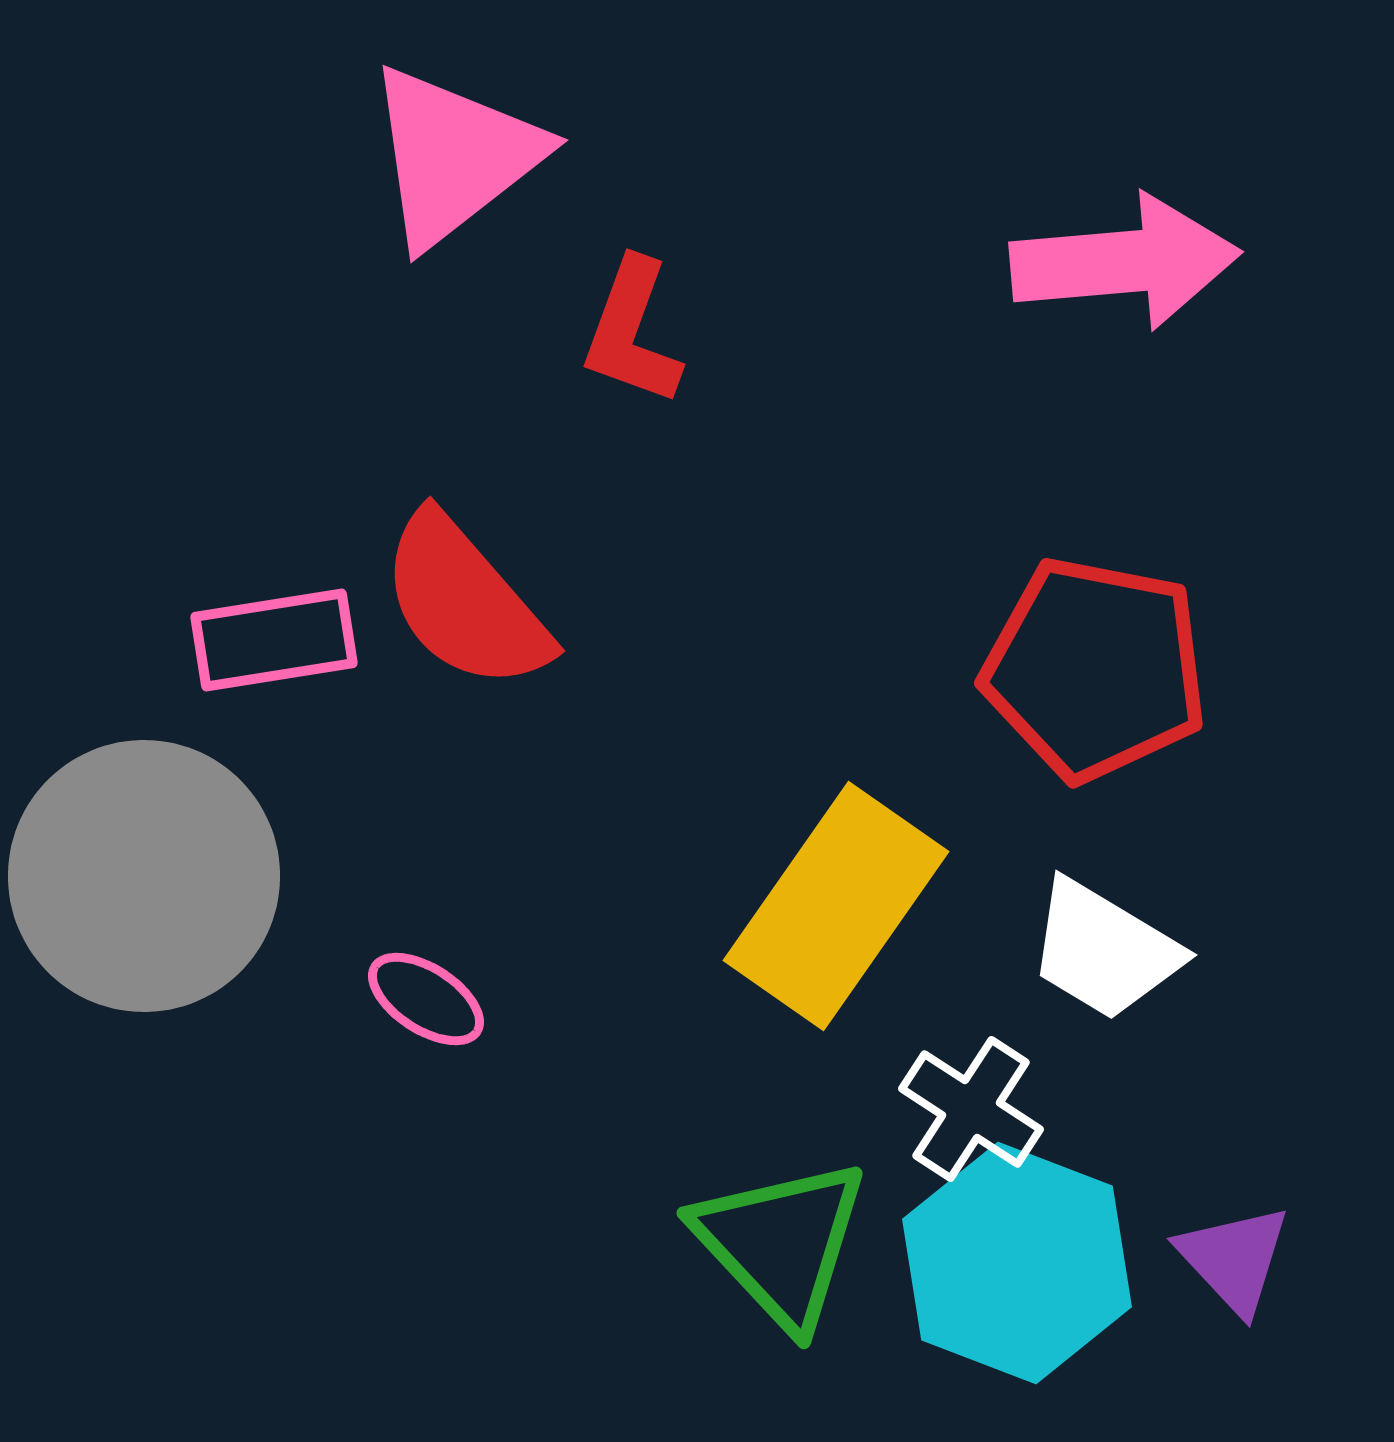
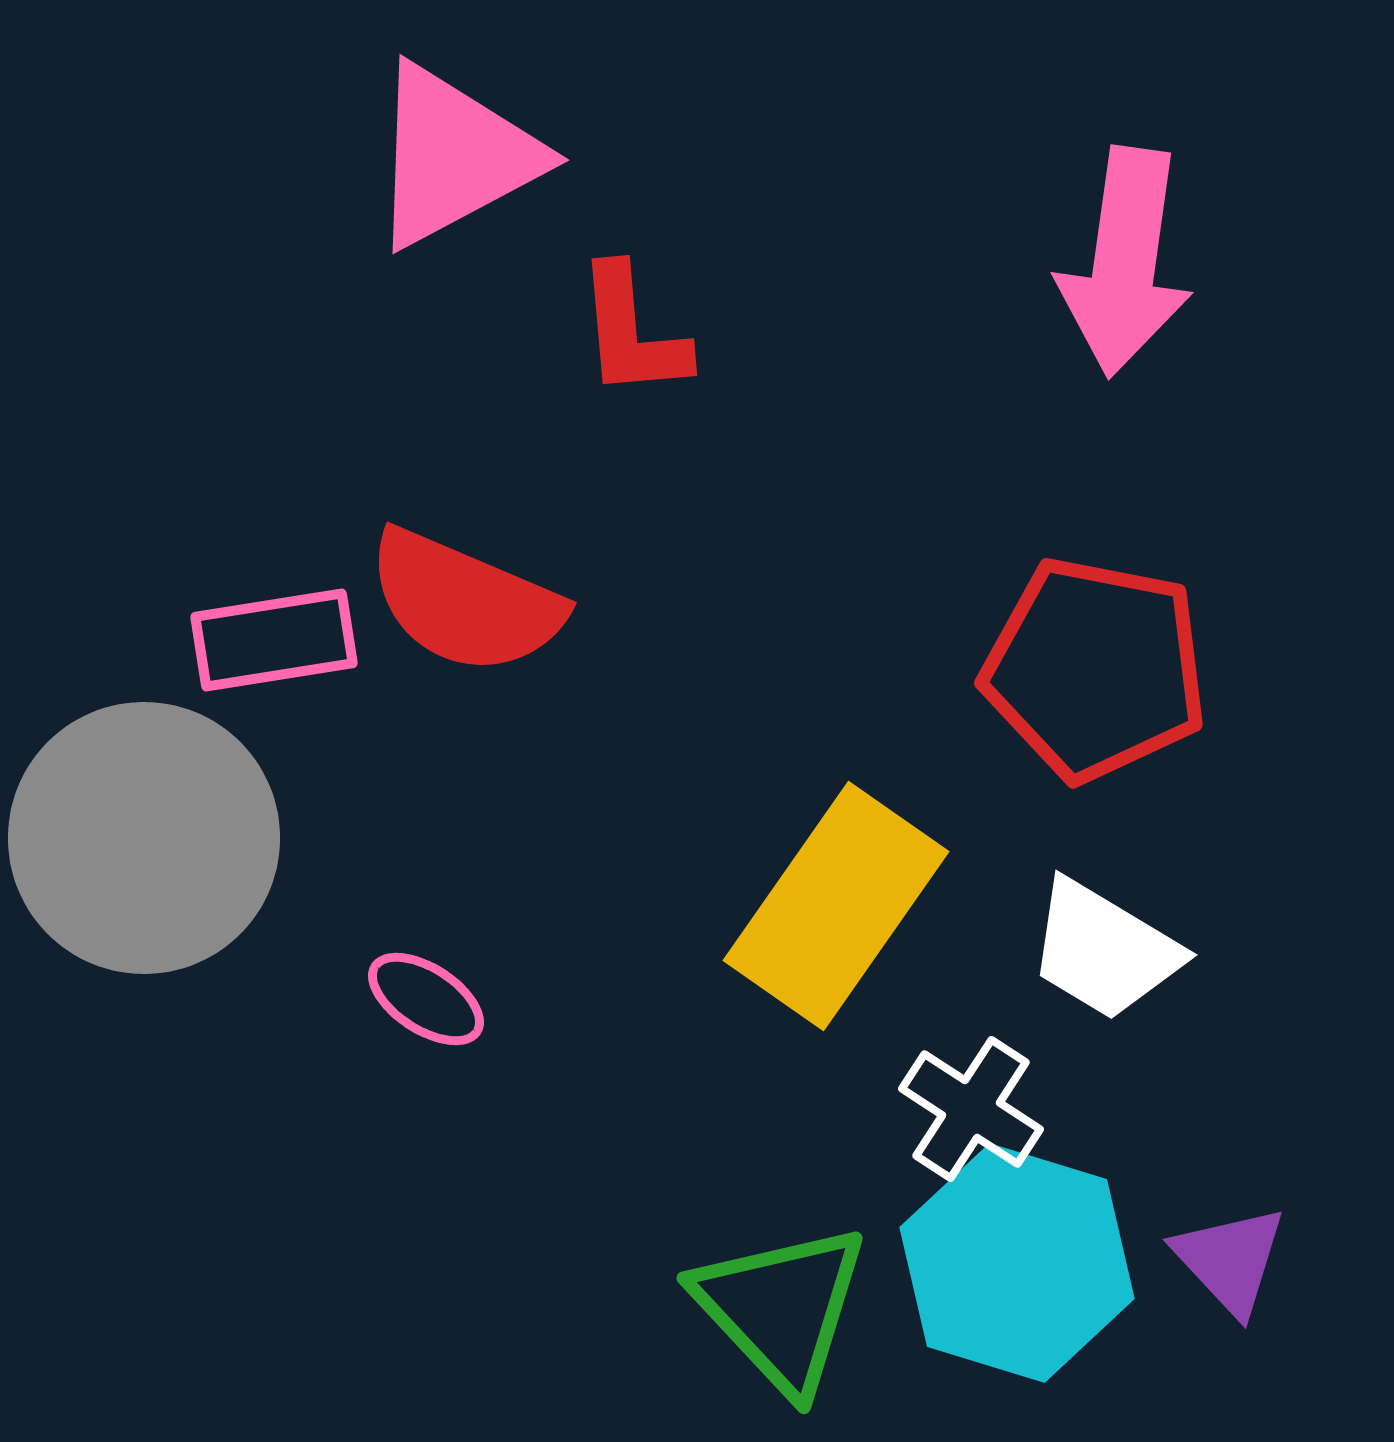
pink triangle: rotated 10 degrees clockwise
pink arrow: rotated 103 degrees clockwise
red L-shape: rotated 25 degrees counterclockwise
red semicircle: rotated 26 degrees counterclockwise
gray circle: moved 38 px up
green triangle: moved 65 px down
purple triangle: moved 4 px left, 1 px down
cyan hexagon: rotated 4 degrees counterclockwise
